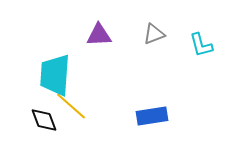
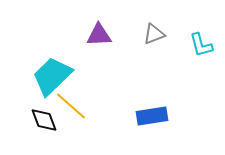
cyan trapezoid: moved 3 px left, 1 px down; rotated 42 degrees clockwise
